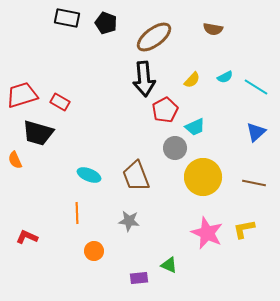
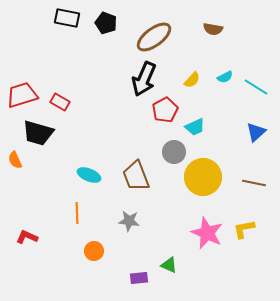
black arrow: rotated 28 degrees clockwise
gray circle: moved 1 px left, 4 px down
